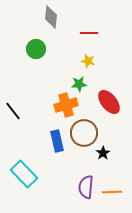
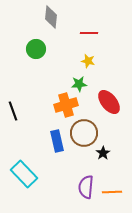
black line: rotated 18 degrees clockwise
